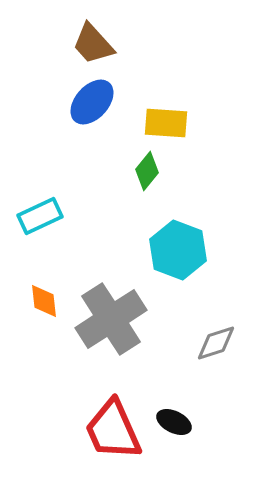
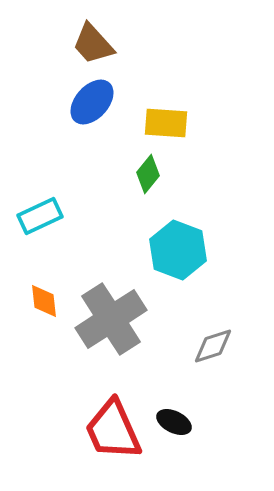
green diamond: moved 1 px right, 3 px down
gray diamond: moved 3 px left, 3 px down
